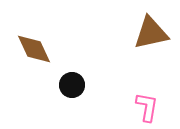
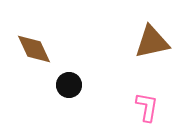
brown triangle: moved 1 px right, 9 px down
black circle: moved 3 px left
